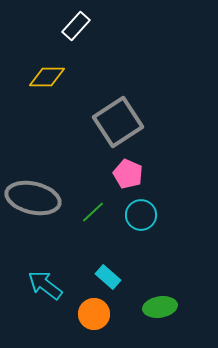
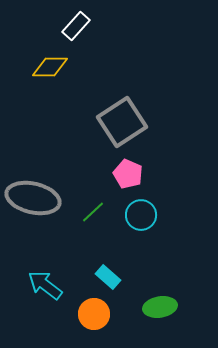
yellow diamond: moved 3 px right, 10 px up
gray square: moved 4 px right
